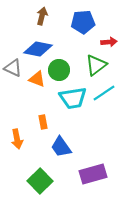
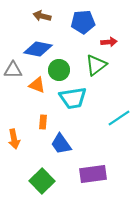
brown arrow: rotated 90 degrees counterclockwise
gray triangle: moved 2 px down; rotated 24 degrees counterclockwise
orange triangle: moved 6 px down
cyan line: moved 15 px right, 25 px down
orange rectangle: rotated 16 degrees clockwise
orange arrow: moved 3 px left
blue trapezoid: moved 3 px up
purple rectangle: rotated 8 degrees clockwise
green square: moved 2 px right
